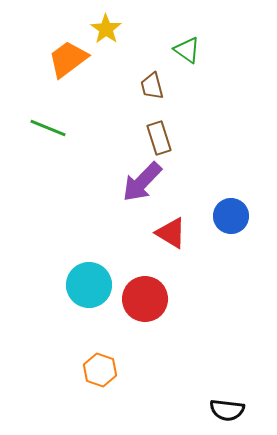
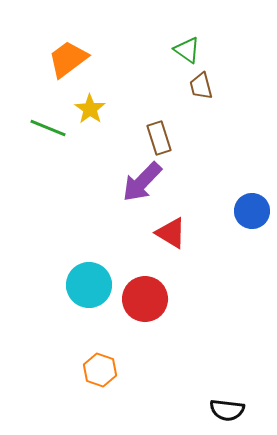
yellow star: moved 16 px left, 80 px down
brown trapezoid: moved 49 px right
blue circle: moved 21 px right, 5 px up
